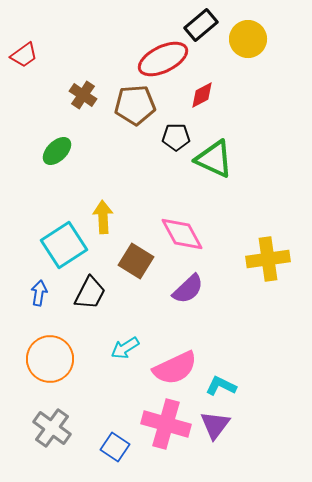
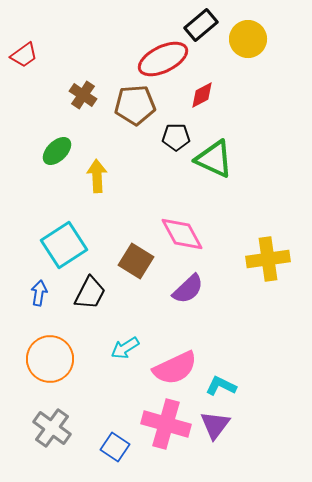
yellow arrow: moved 6 px left, 41 px up
